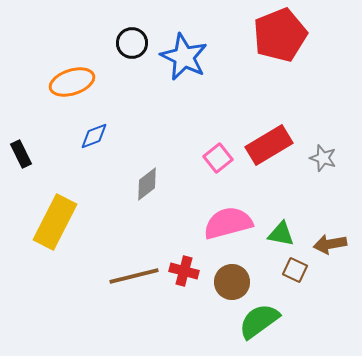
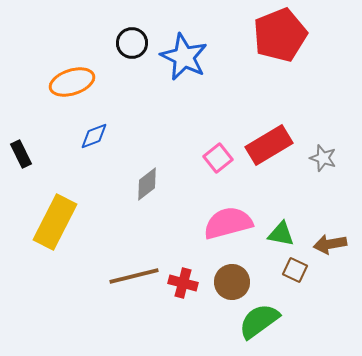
red cross: moved 1 px left, 12 px down
